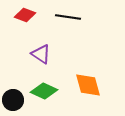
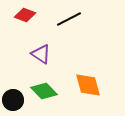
black line: moved 1 px right, 2 px down; rotated 35 degrees counterclockwise
green diamond: rotated 20 degrees clockwise
